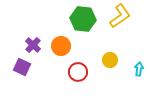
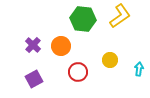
purple square: moved 12 px right, 12 px down; rotated 36 degrees clockwise
